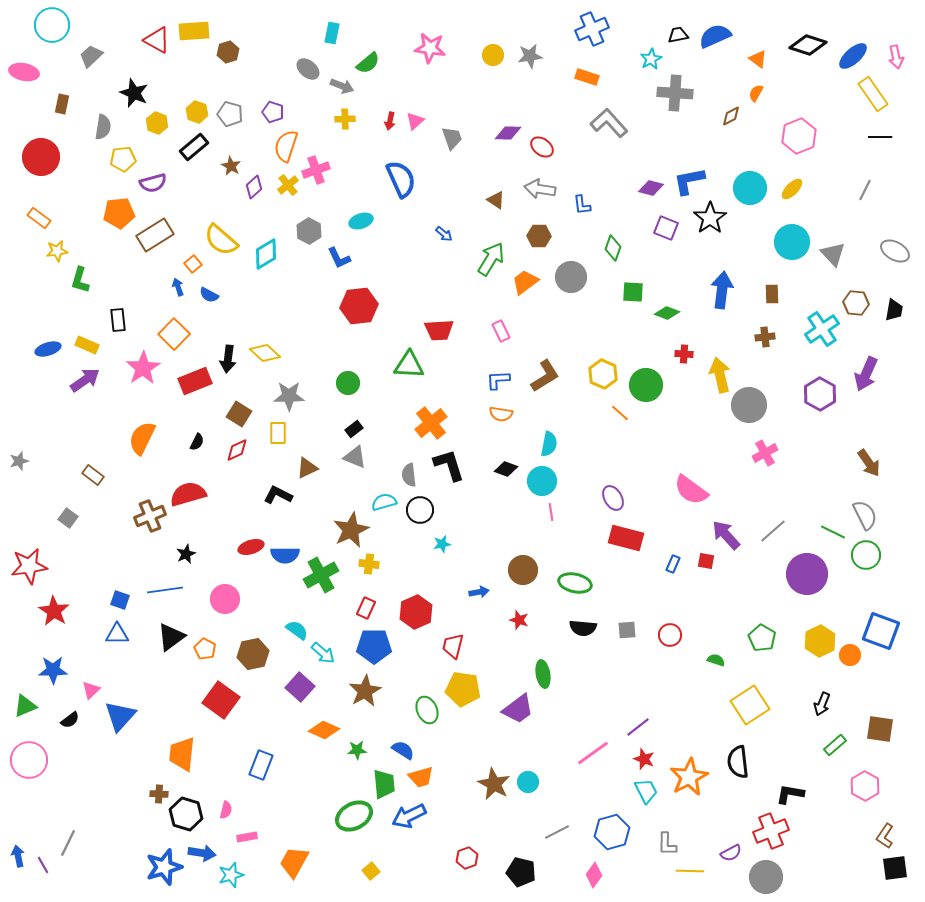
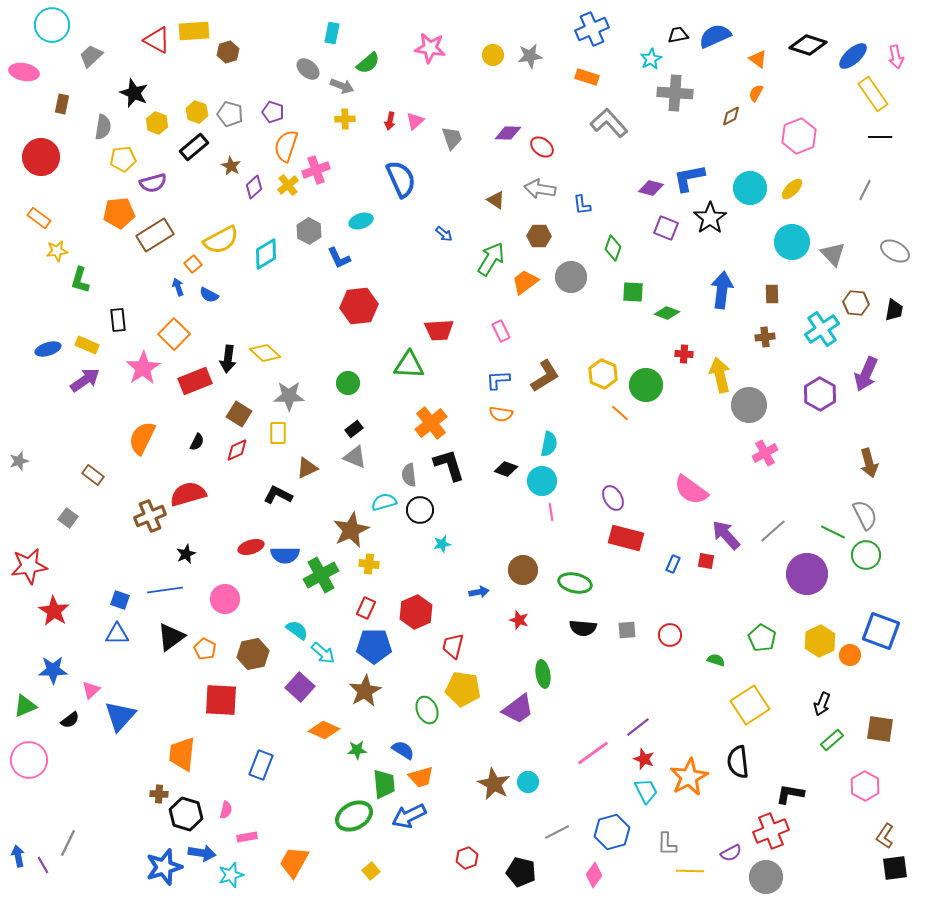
blue L-shape at (689, 181): moved 3 px up
yellow semicircle at (221, 240): rotated 69 degrees counterclockwise
brown arrow at (869, 463): rotated 20 degrees clockwise
red square at (221, 700): rotated 33 degrees counterclockwise
green rectangle at (835, 745): moved 3 px left, 5 px up
